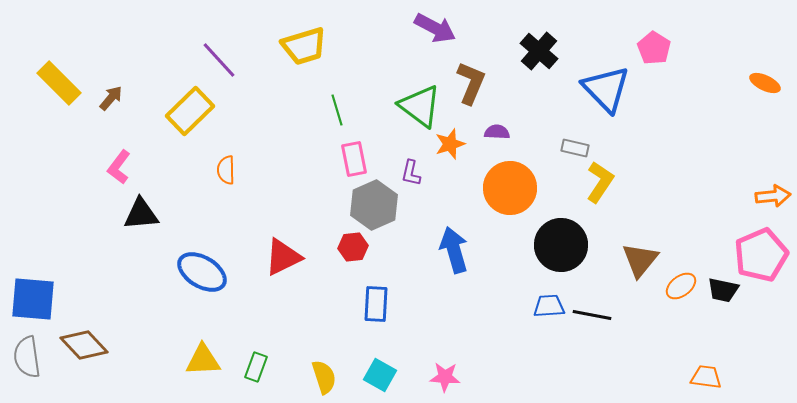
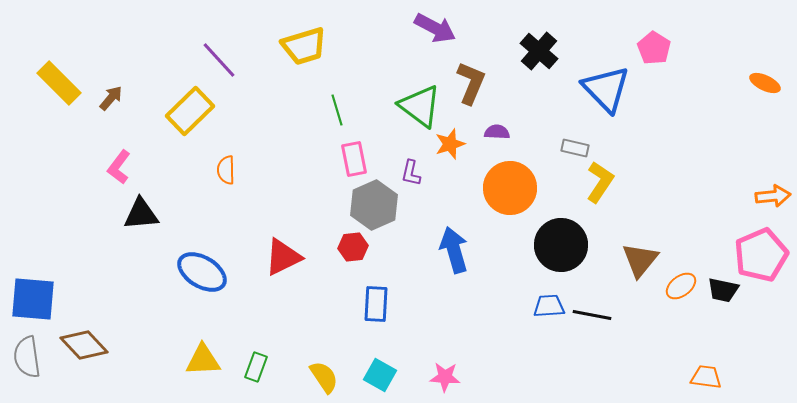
yellow semicircle at (324, 377): rotated 16 degrees counterclockwise
